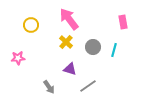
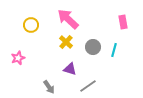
pink arrow: moved 1 px left; rotated 10 degrees counterclockwise
pink star: rotated 16 degrees counterclockwise
